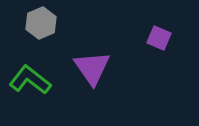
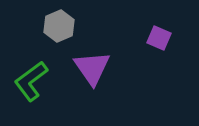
gray hexagon: moved 18 px right, 3 px down
green L-shape: moved 1 px right, 1 px down; rotated 75 degrees counterclockwise
